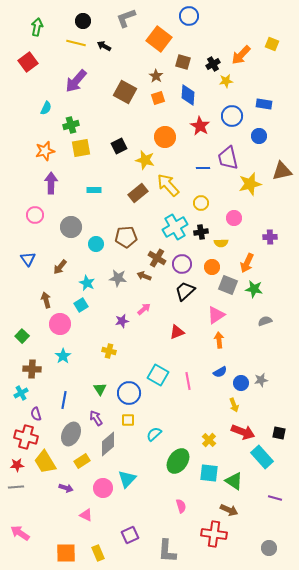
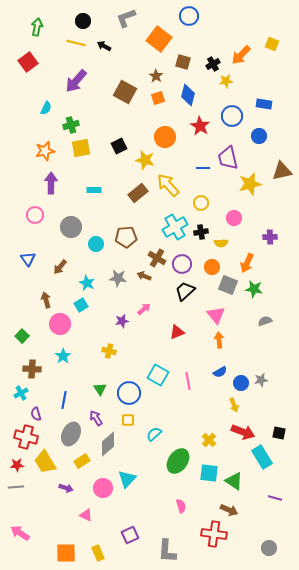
blue diamond at (188, 95): rotated 10 degrees clockwise
pink triangle at (216, 315): rotated 36 degrees counterclockwise
cyan rectangle at (262, 457): rotated 10 degrees clockwise
